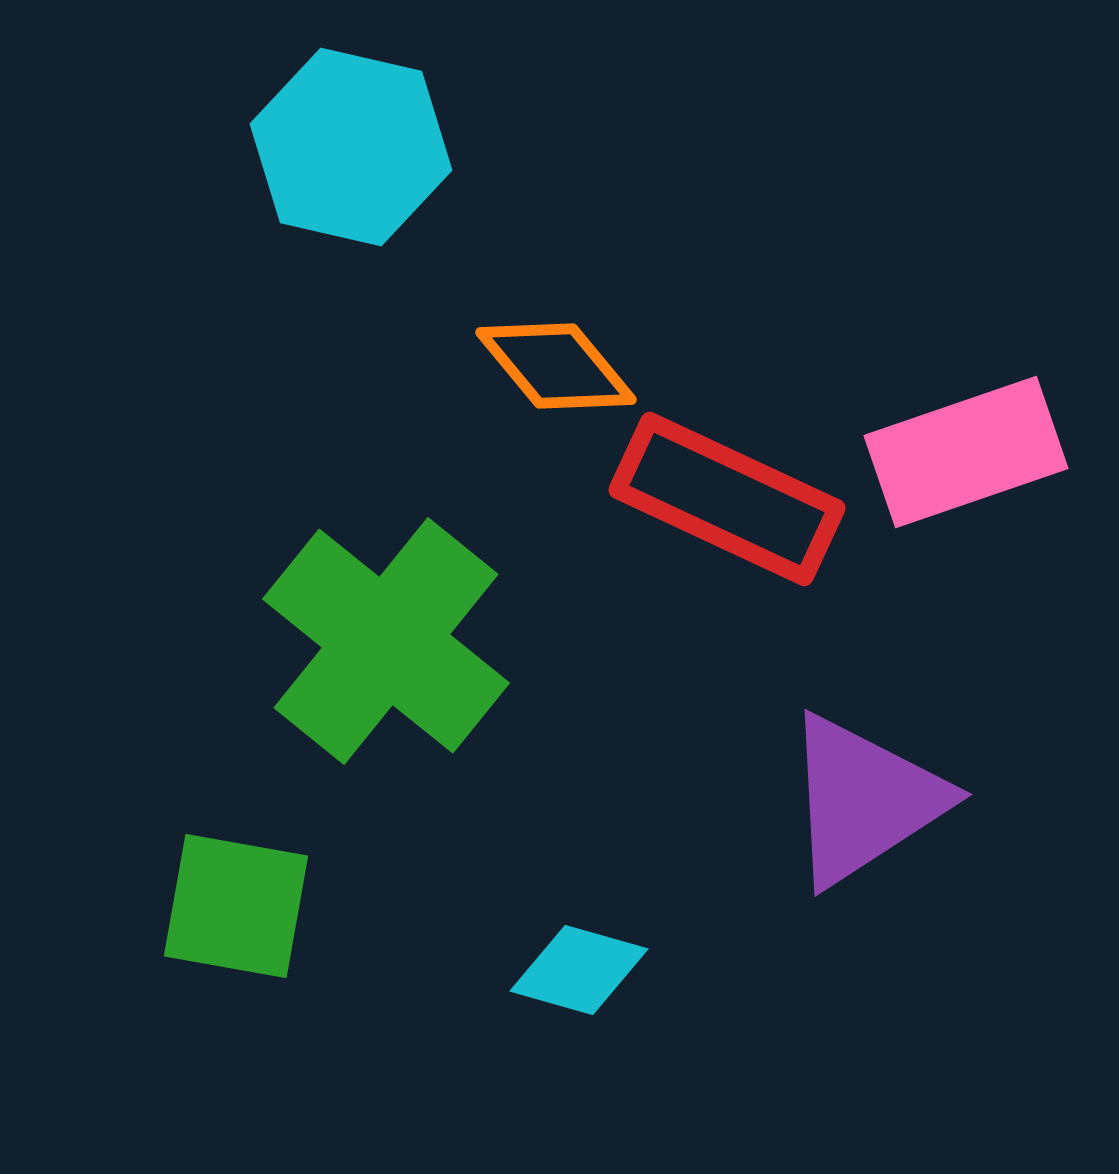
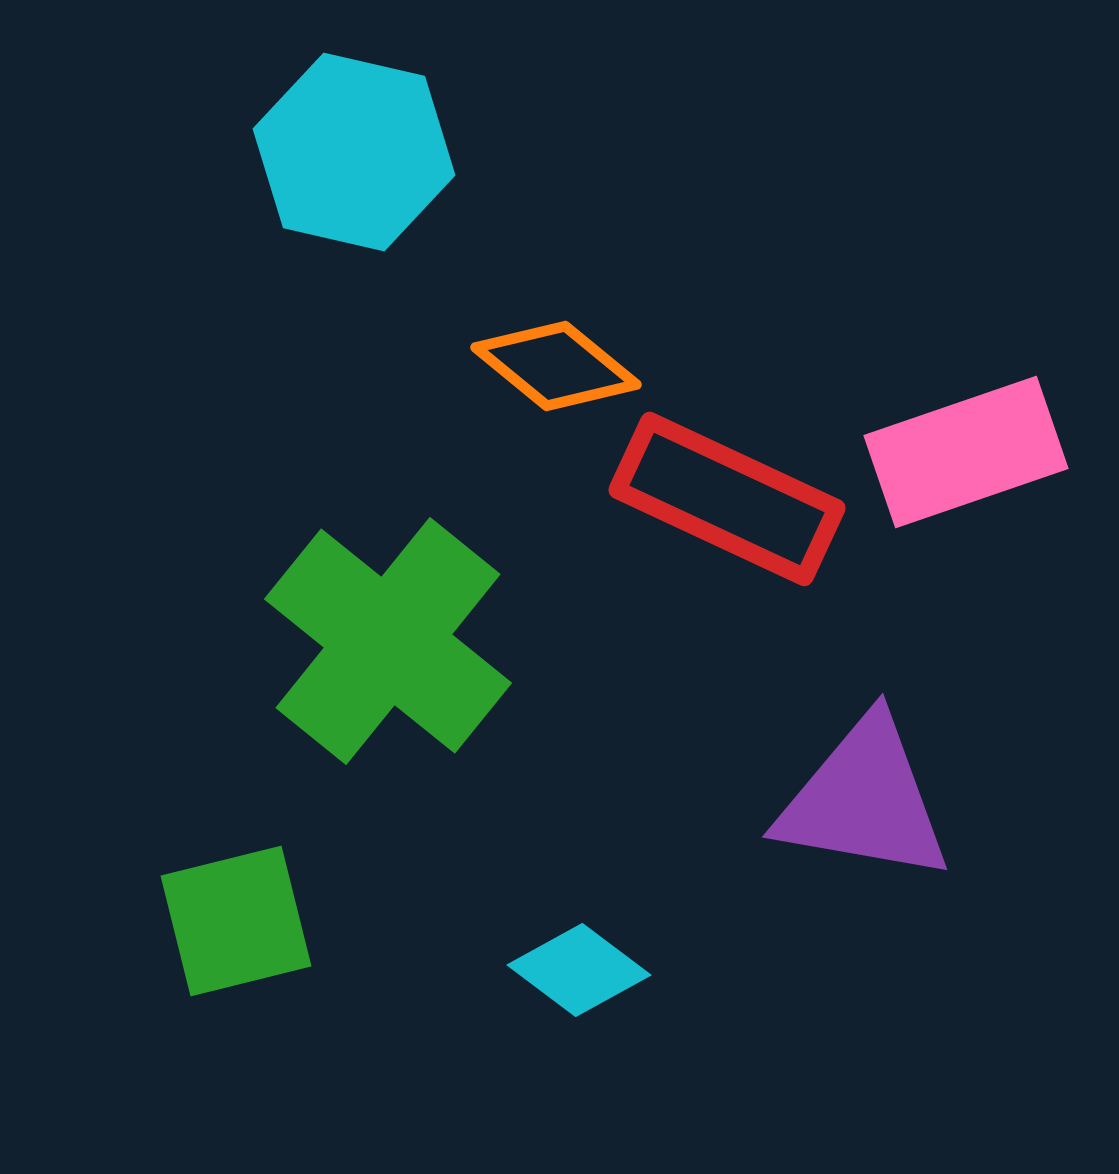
cyan hexagon: moved 3 px right, 5 px down
orange diamond: rotated 11 degrees counterclockwise
green cross: moved 2 px right
purple triangle: rotated 43 degrees clockwise
green square: moved 15 px down; rotated 24 degrees counterclockwise
cyan diamond: rotated 21 degrees clockwise
